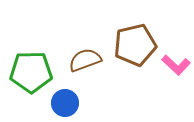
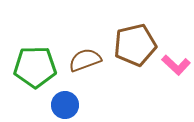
green pentagon: moved 4 px right, 5 px up
blue circle: moved 2 px down
